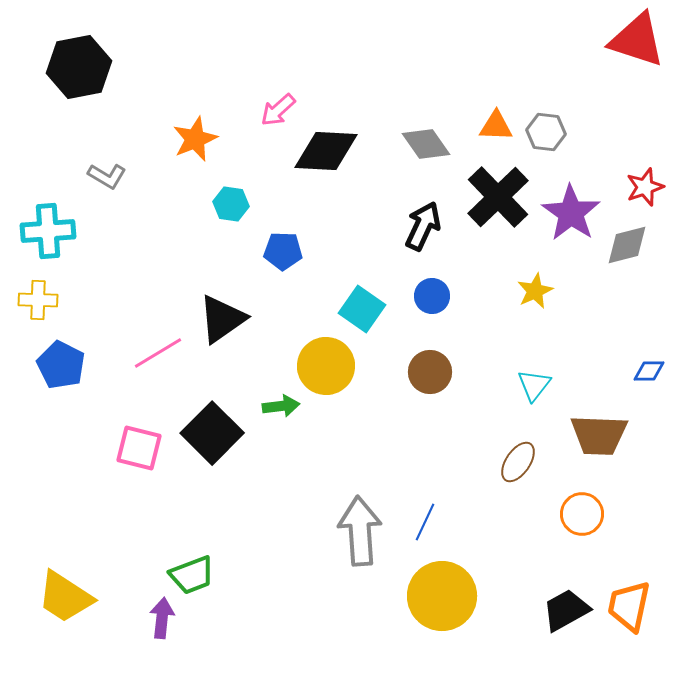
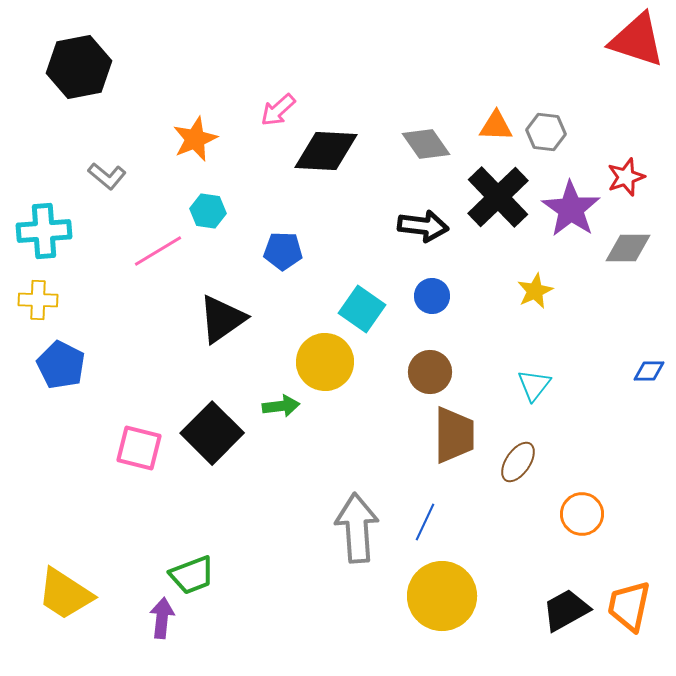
gray L-shape at (107, 176): rotated 9 degrees clockwise
red star at (645, 187): moved 19 px left, 10 px up
cyan hexagon at (231, 204): moved 23 px left, 7 px down
purple star at (571, 213): moved 4 px up
black arrow at (423, 226): rotated 72 degrees clockwise
cyan cross at (48, 231): moved 4 px left
gray diamond at (627, 245): moved 1 px right, 3 px down; rotated 15 degrees clockwise
pink line at (158, 353): moved 102 px up
yellow circle at (326, 366): moved 1 px left, 4 px up
brown trapezoid at (599, 435): moved 145 px left; rotated 92 degrees counterclockwise
gray arrow at (360, 531): moved 3 px left, 3 px up
yellow trapezoid at (65, 597): moved 3 px up
